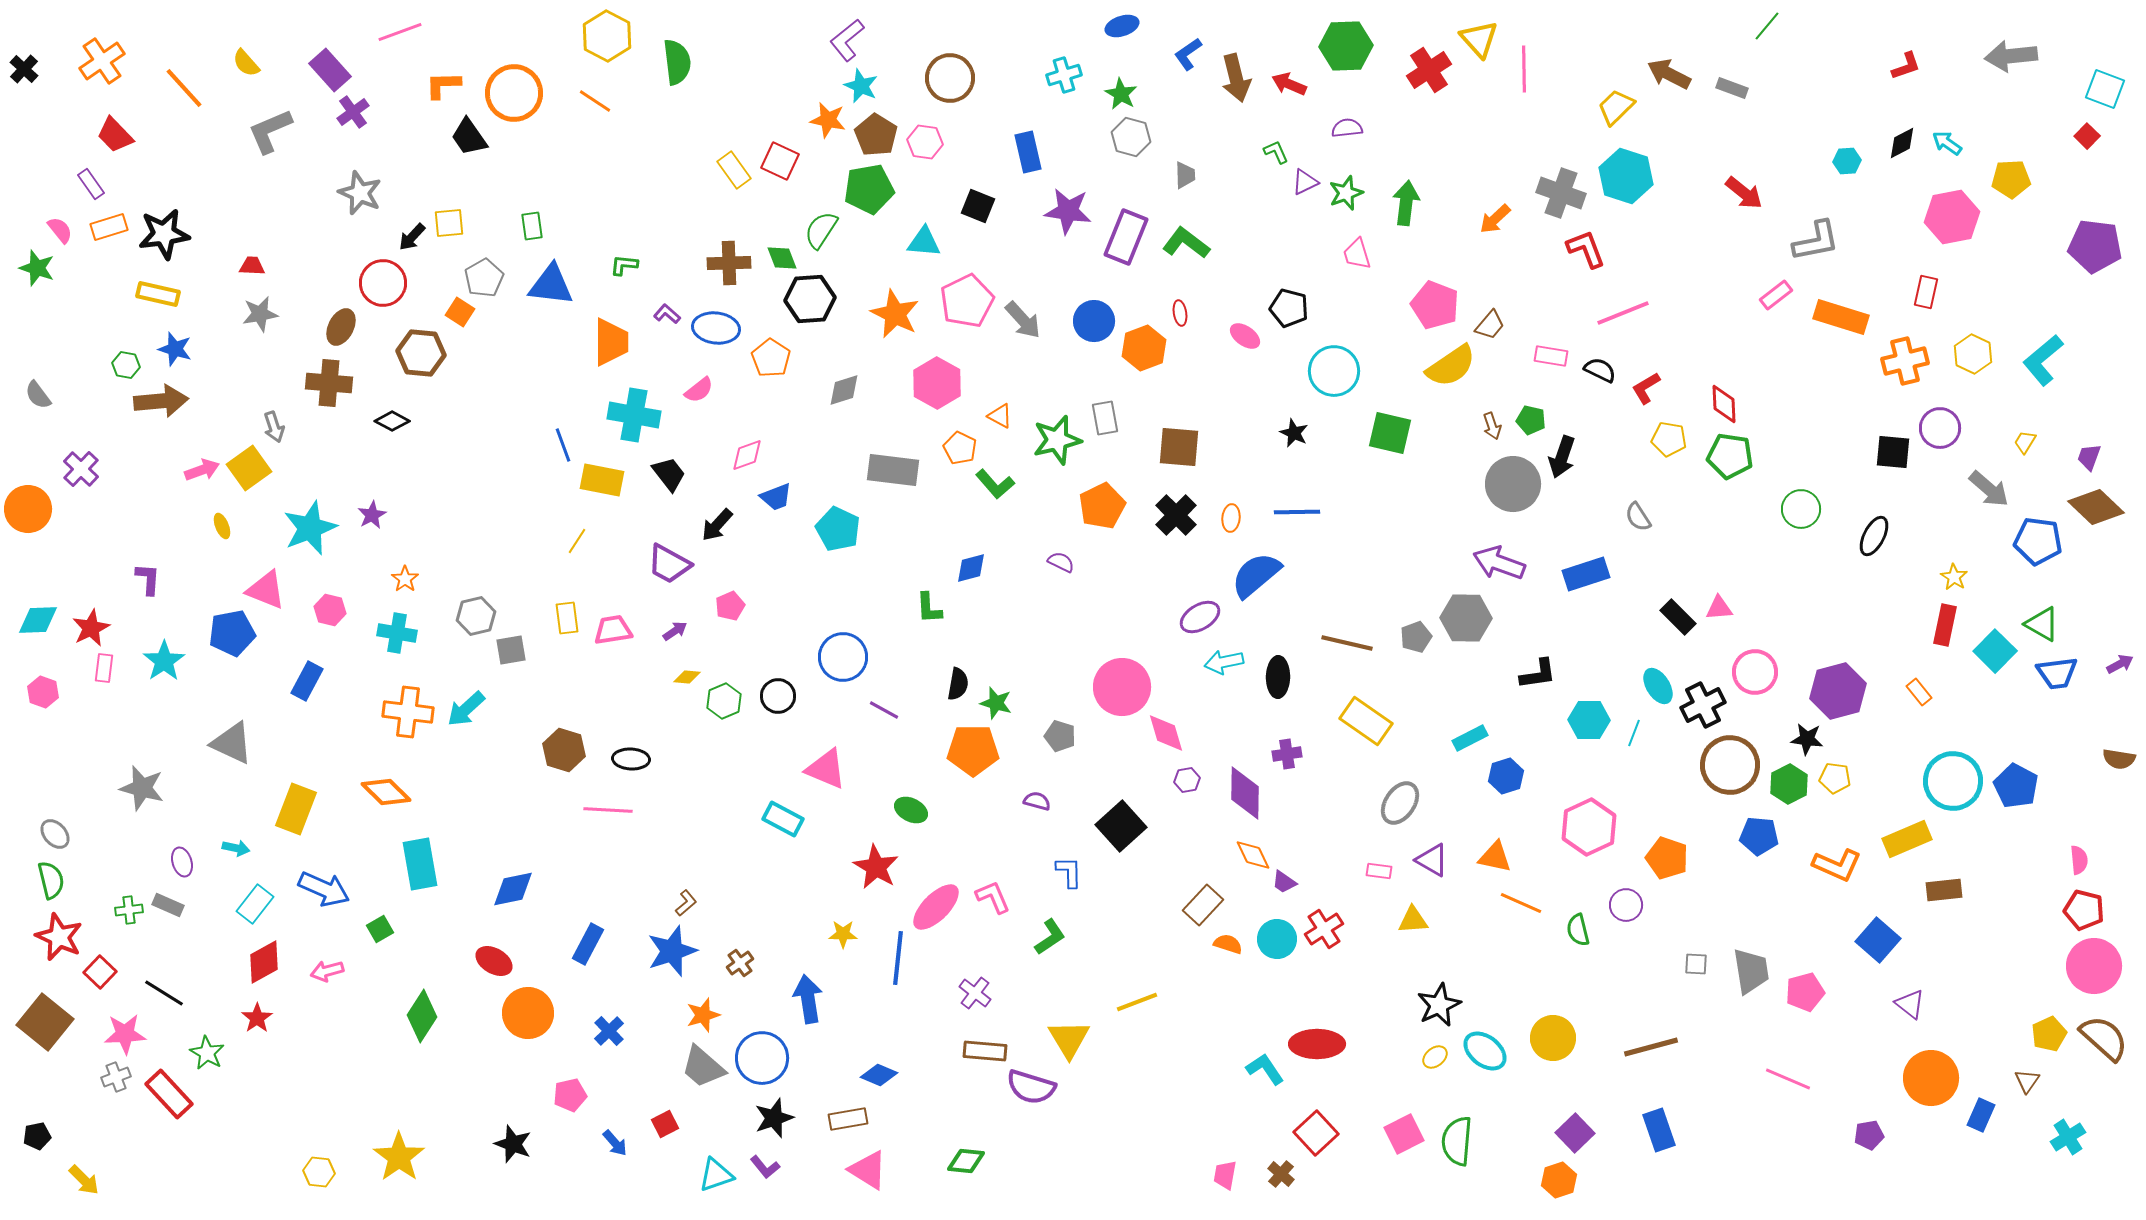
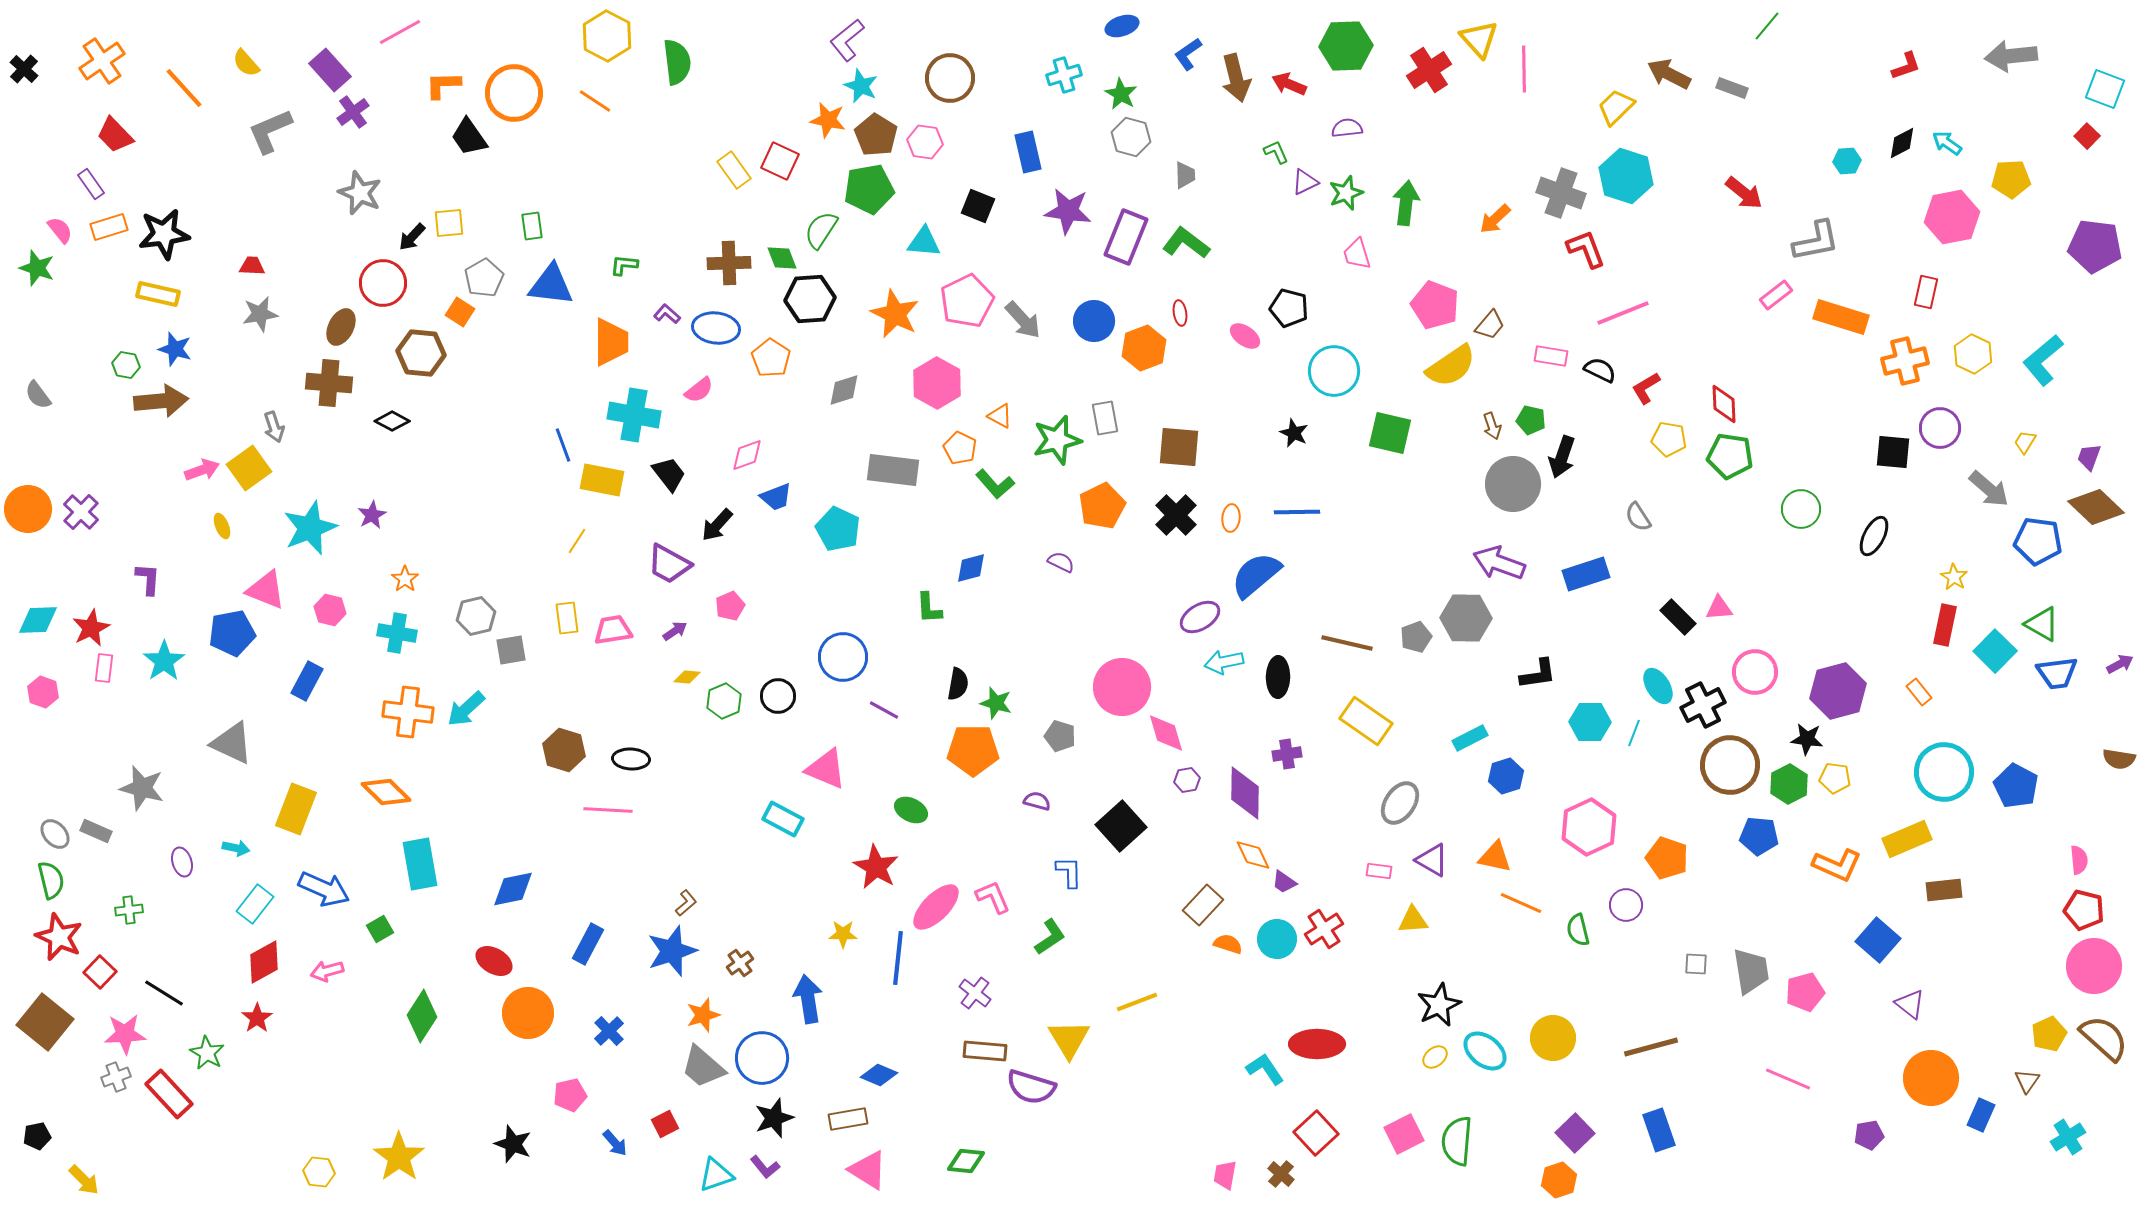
pink line at (400, 32): rotated 9 degrees counterclockwise
purple cross at (81, 469): moved 43 px down
cyan hexagon at (1589, 720): moved 1 px right, 2 px down
cyan circle at (1953, 781): moved 9 px left, 9 px up
gray rectangle at (168, 905): moved 72 px left, 74 px up
